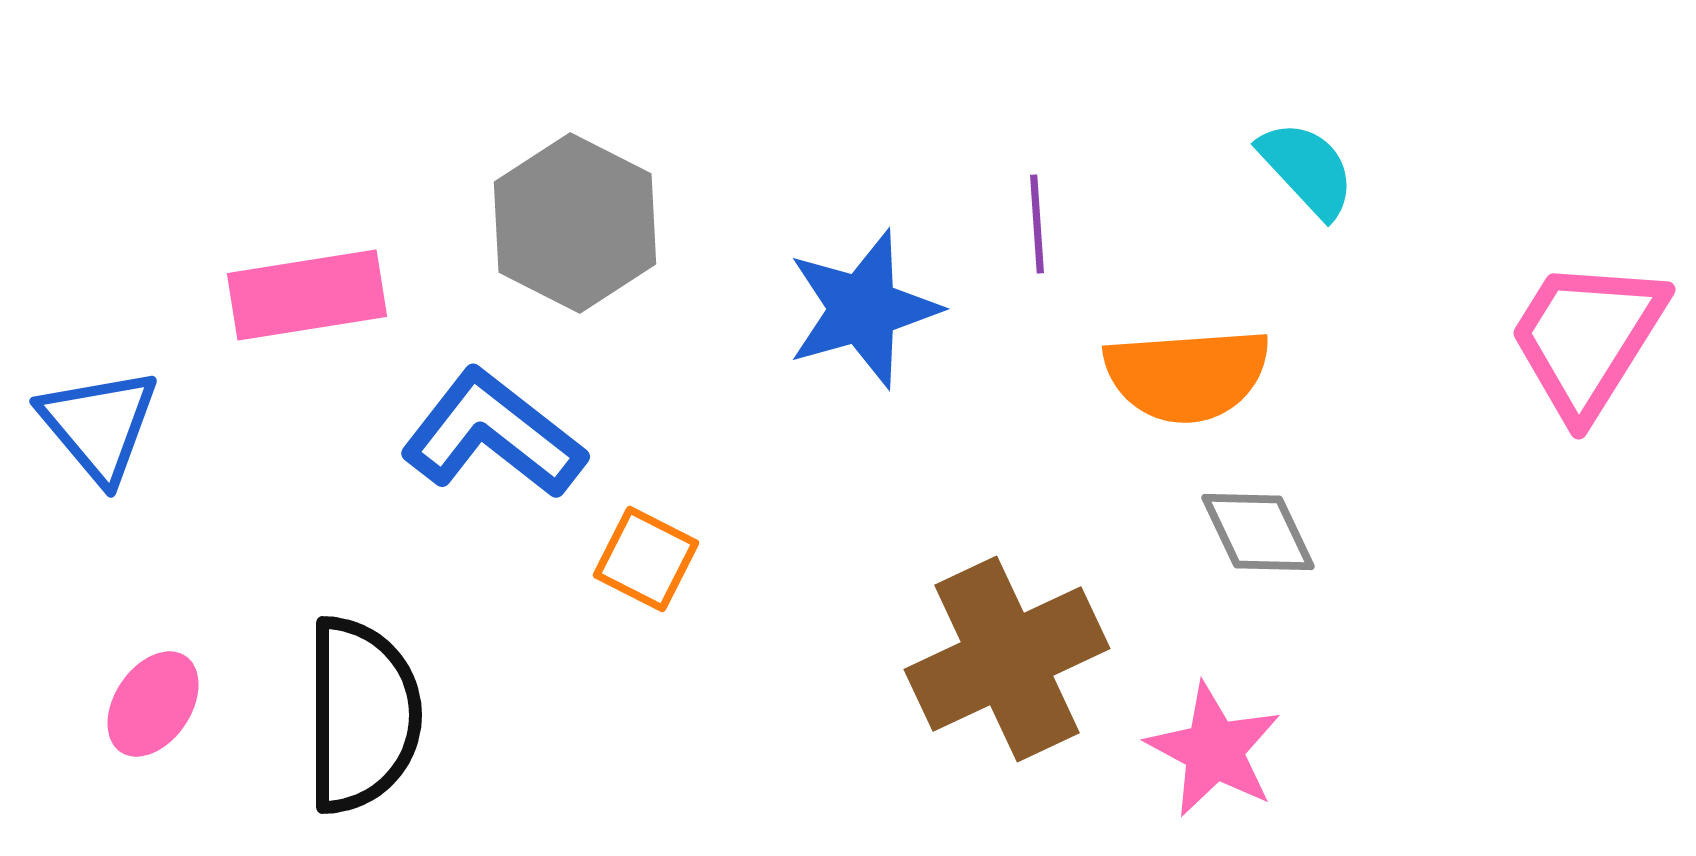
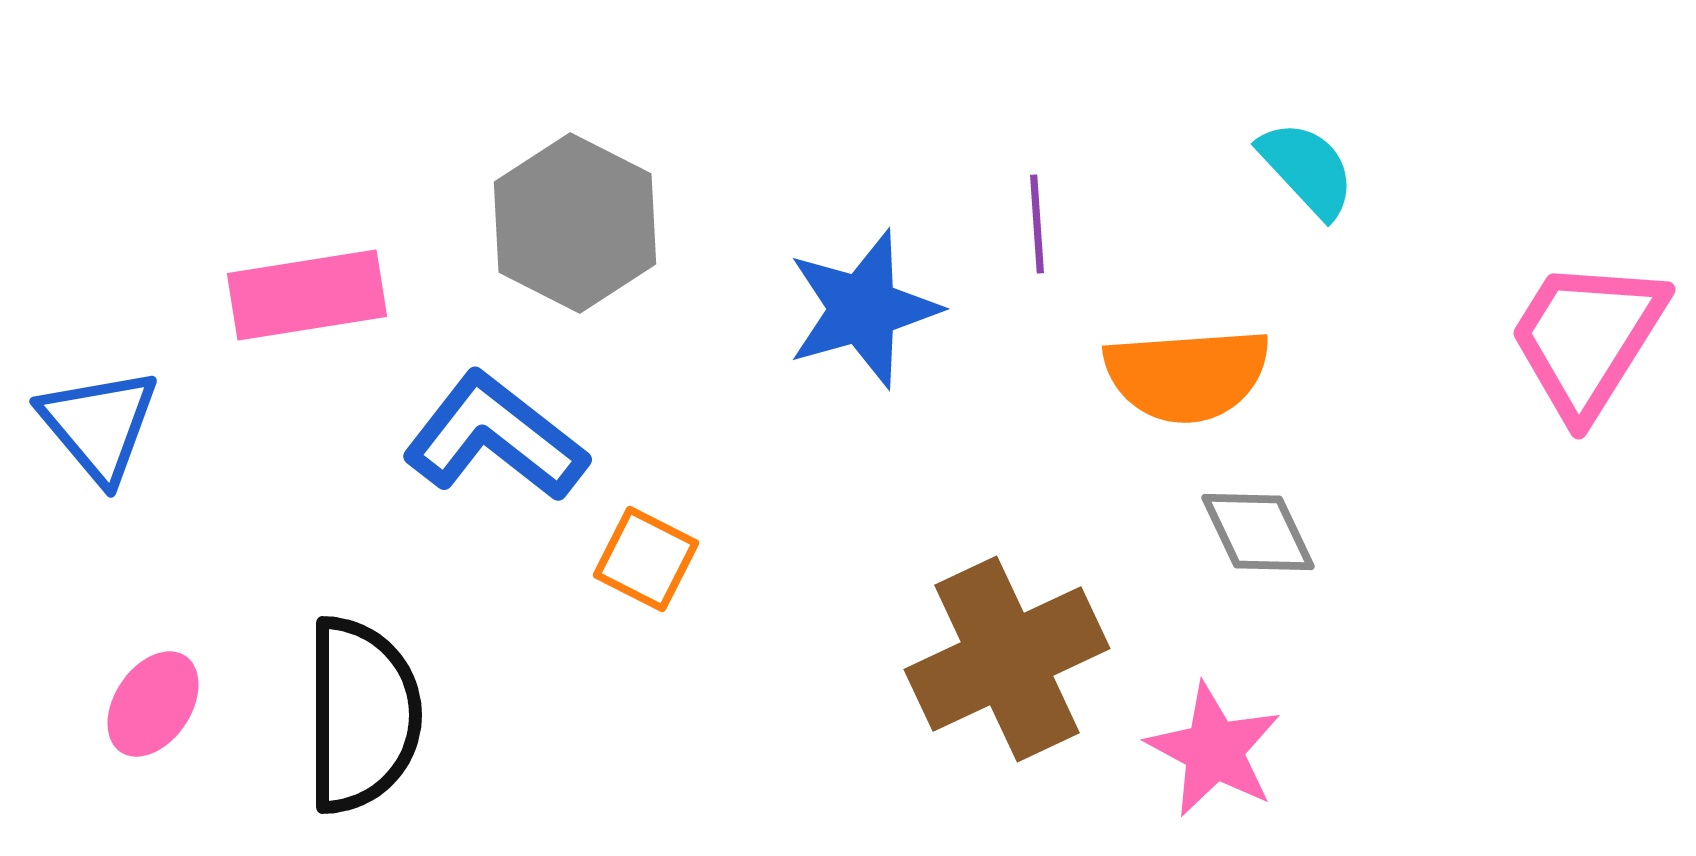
blue L-shape: moved 2 px right, 3 px down
